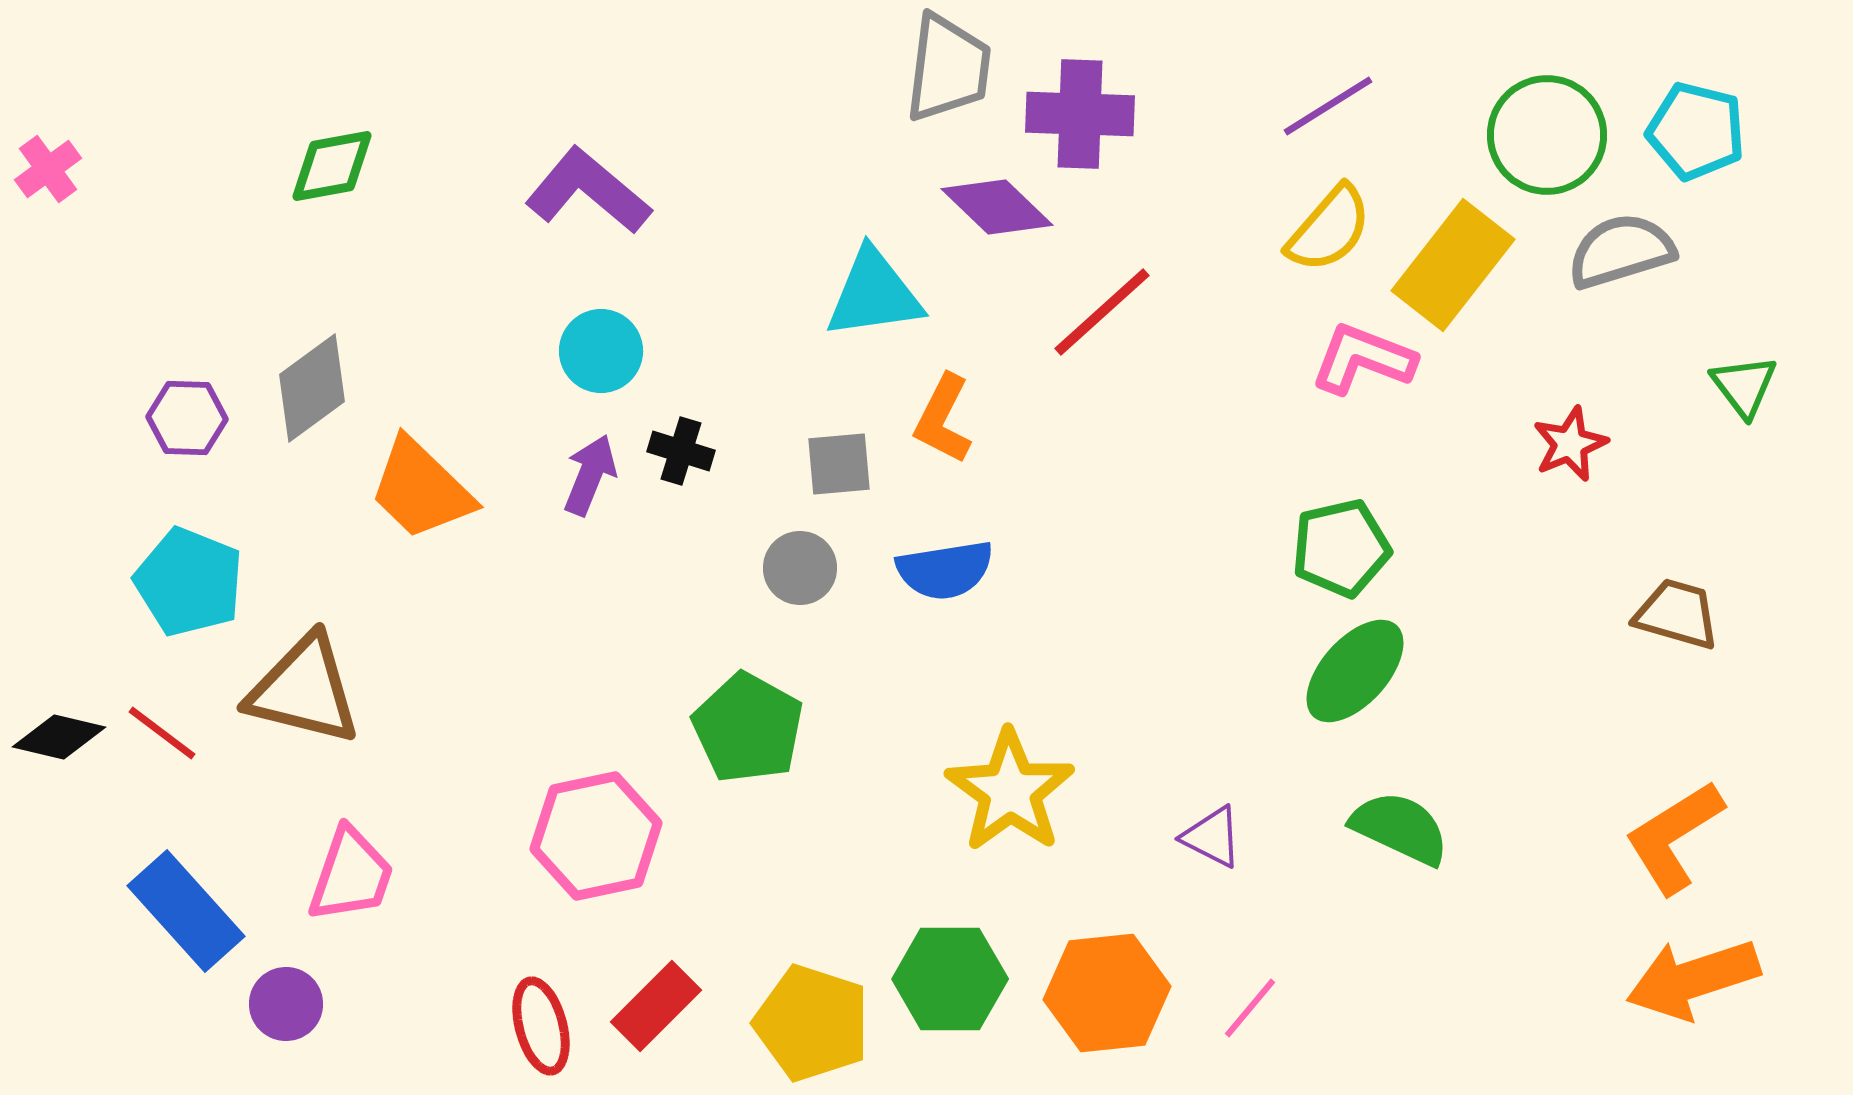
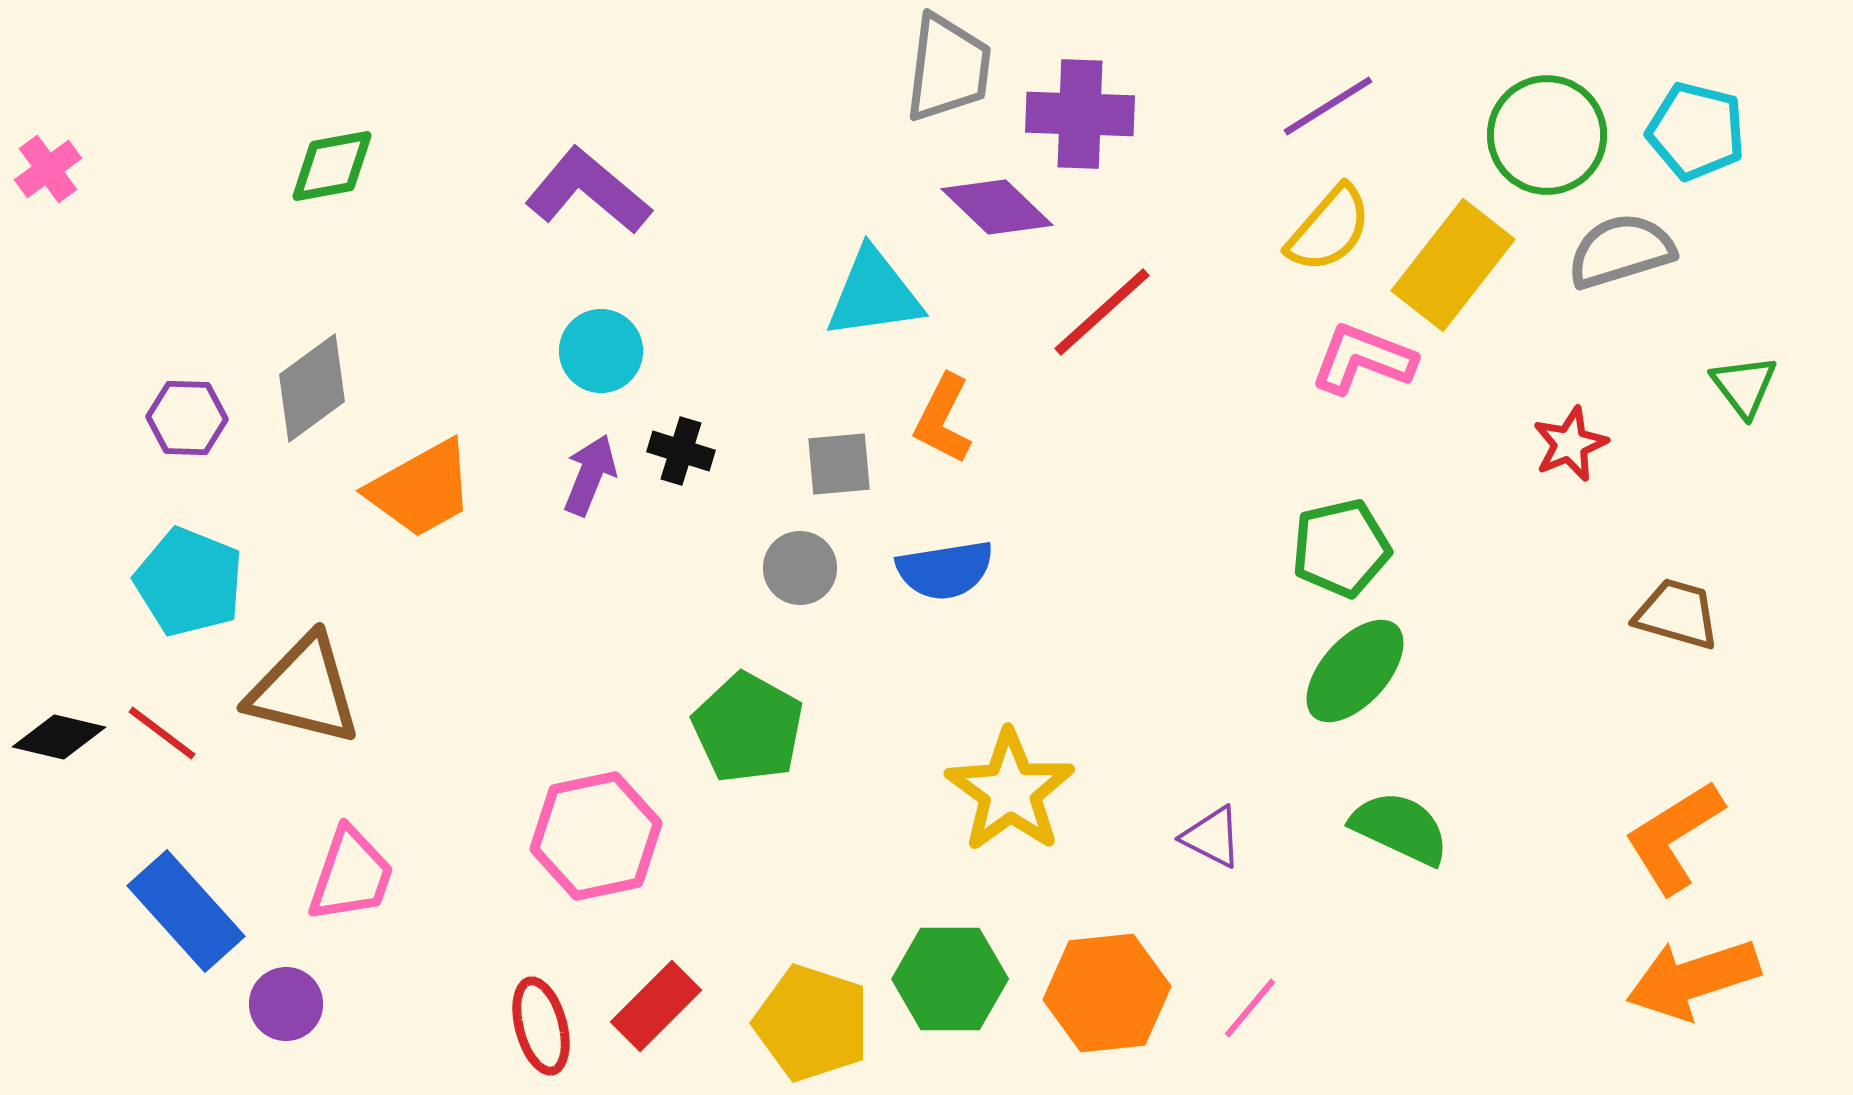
orange trapezoid at (421, 489): rotated 73 degrees counterclockwise
